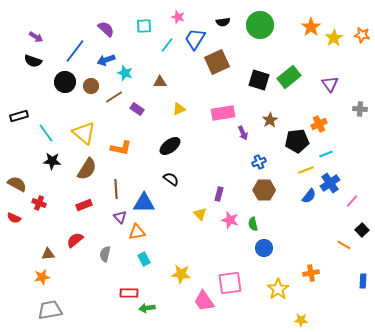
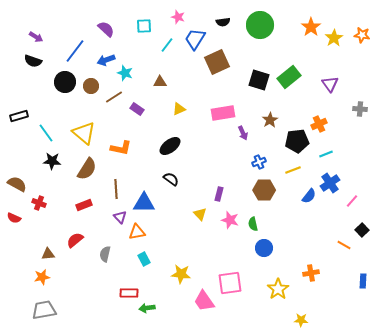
yellow line at (306, 170): moved 13 px left
gray trapezoid at (50, 310): moved 6 px left
